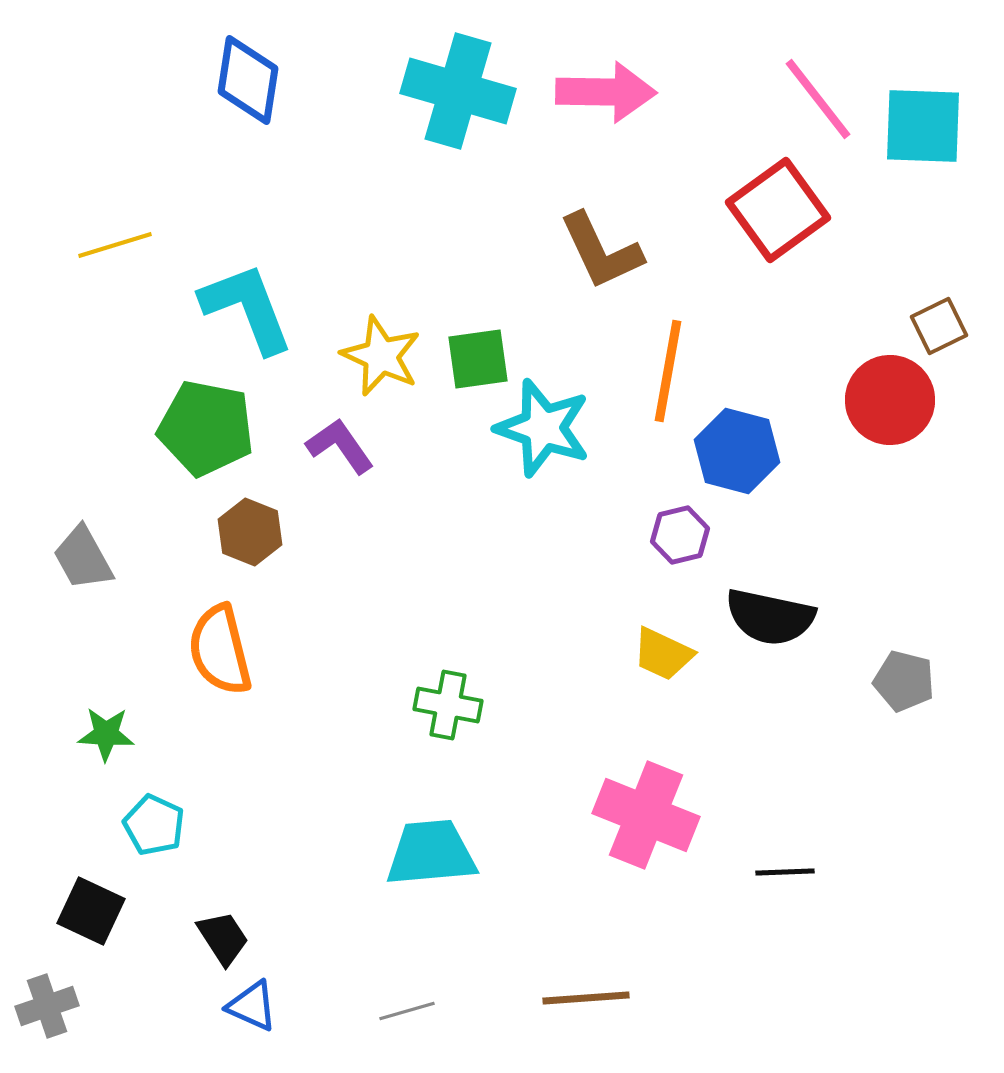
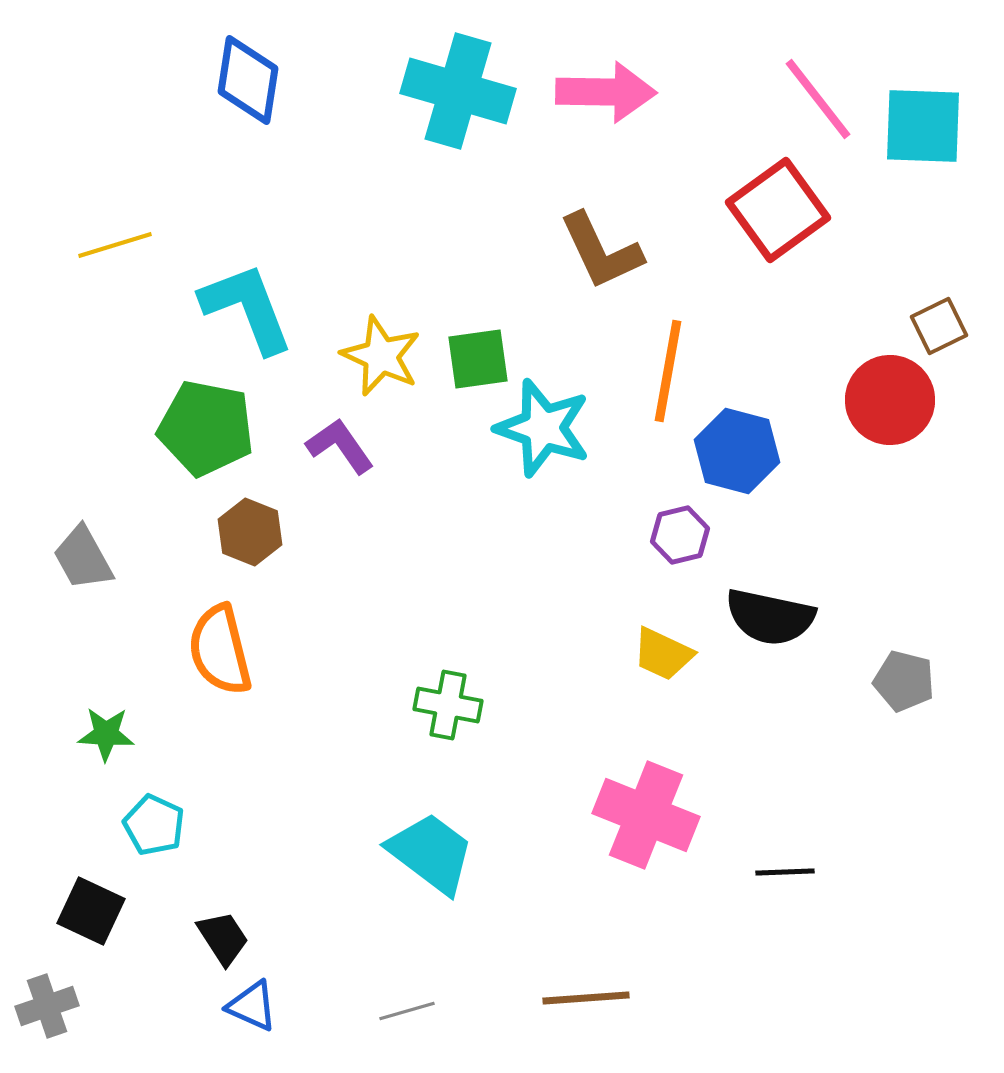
cyan trapezoid: rotated 42 degrees clockwise
